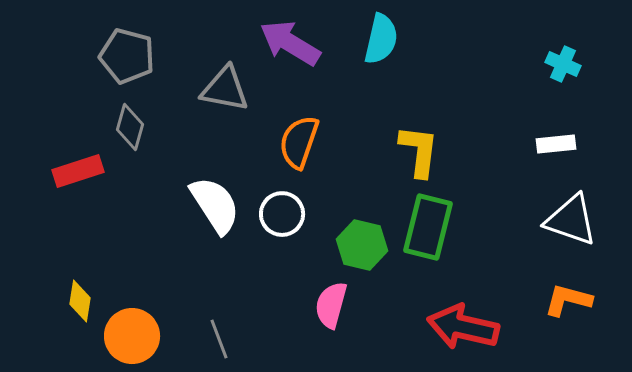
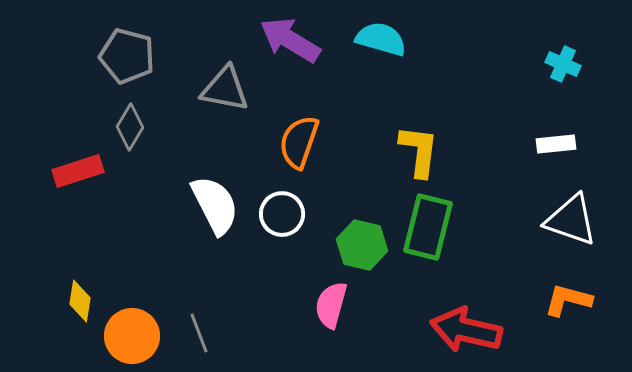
cyan semicircle: rotated 87 degrees counterclockwise
purple arrow: moved 3 px up
gray diamond: rotated 15 degrees clockwise
white semicircle: rotated 6 degrees clockwise
red arrow: moved 3 px right, 3 px down
gray line: moved 20 px left, 6 px up
